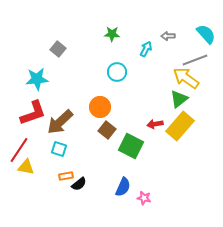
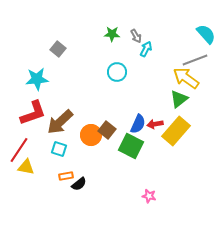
gray arrow: moved 32 px left; rotated 120 degrees counterclockwise
orange circle: moved 9 px left, 28 px down
yellow rectangle: moved 4 px left, 5 px down
blue semicircle: moved 15 px right, 63 px up
pink star: moved 5 px right, 2 px up
